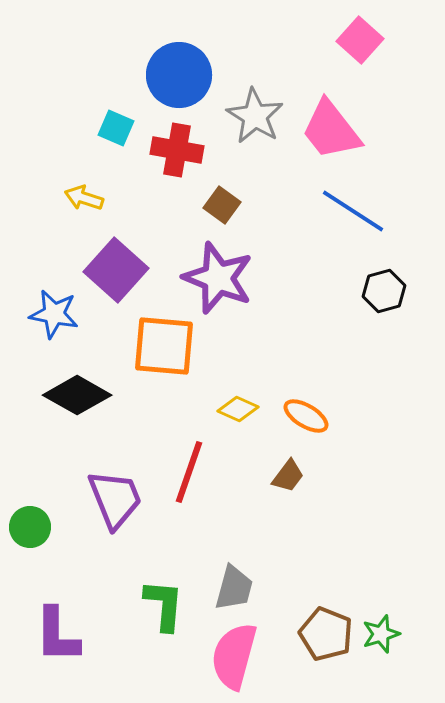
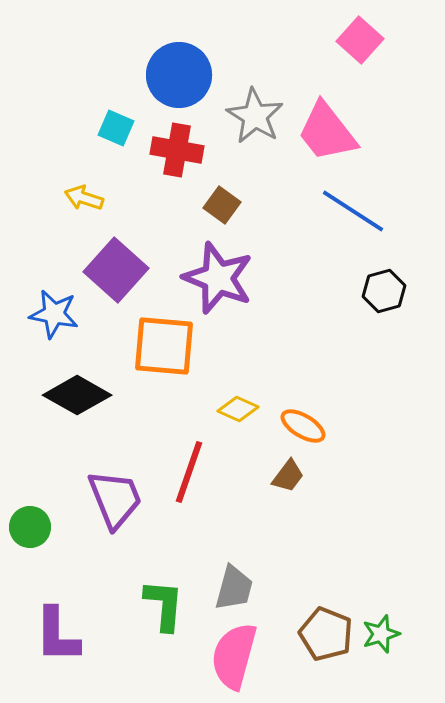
pink trapezoid: moved 4 px left, 2 px down
orange ellipse: moved 3 px left, 10 px down
